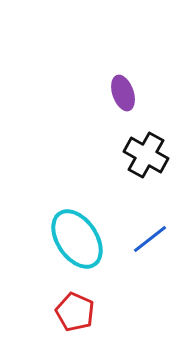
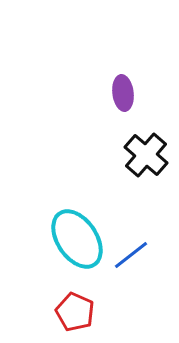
purple ellipse: rotated 12 degrees clockwise
black cross: rotated 12 degrees clockwise
blue line: moved 19 px left, 16 px down
